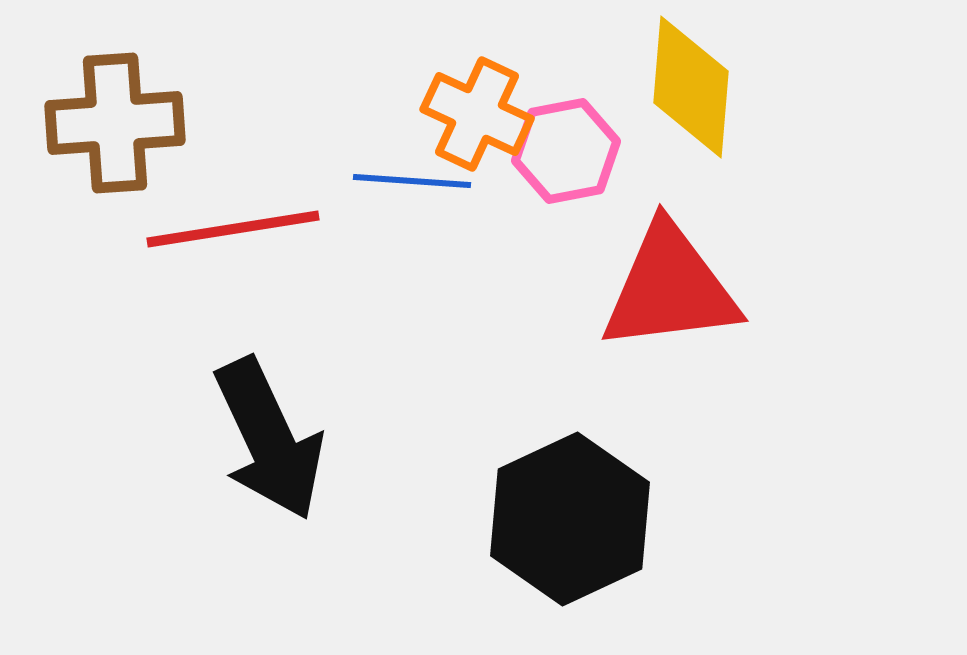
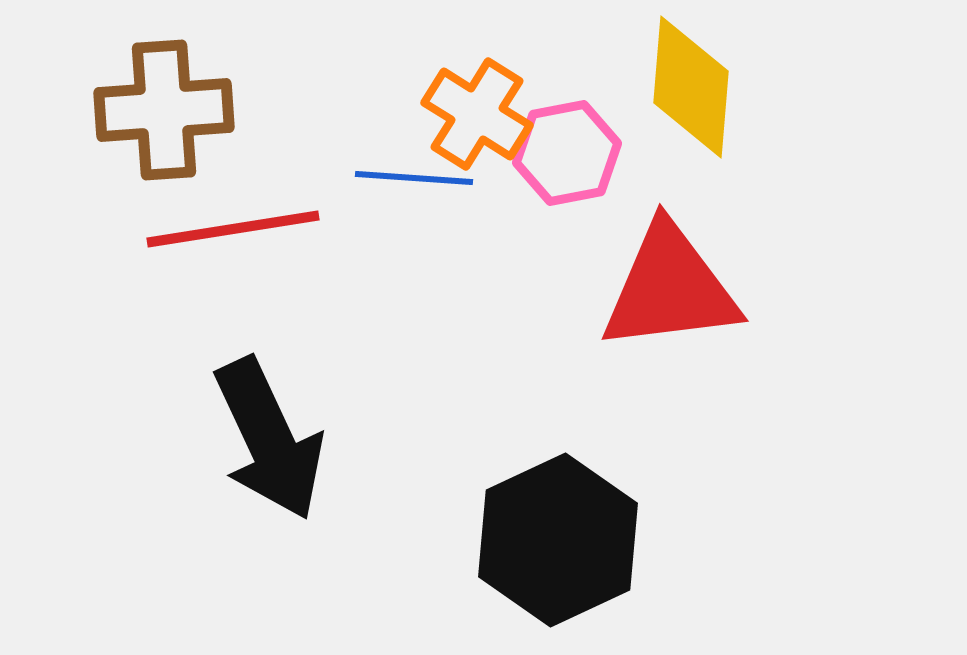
orange cross: rotated 7 degrees clockwise
brown cross: moved 49 px right, 13 px up
pink hexagon: moved 1 px right, 2 px down
blue line: moved 2 px right, 3 px up
black hexagon: moved 12 px left, 21 px down
